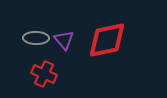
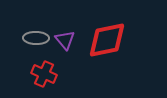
purple triangle: moved 1 px right
